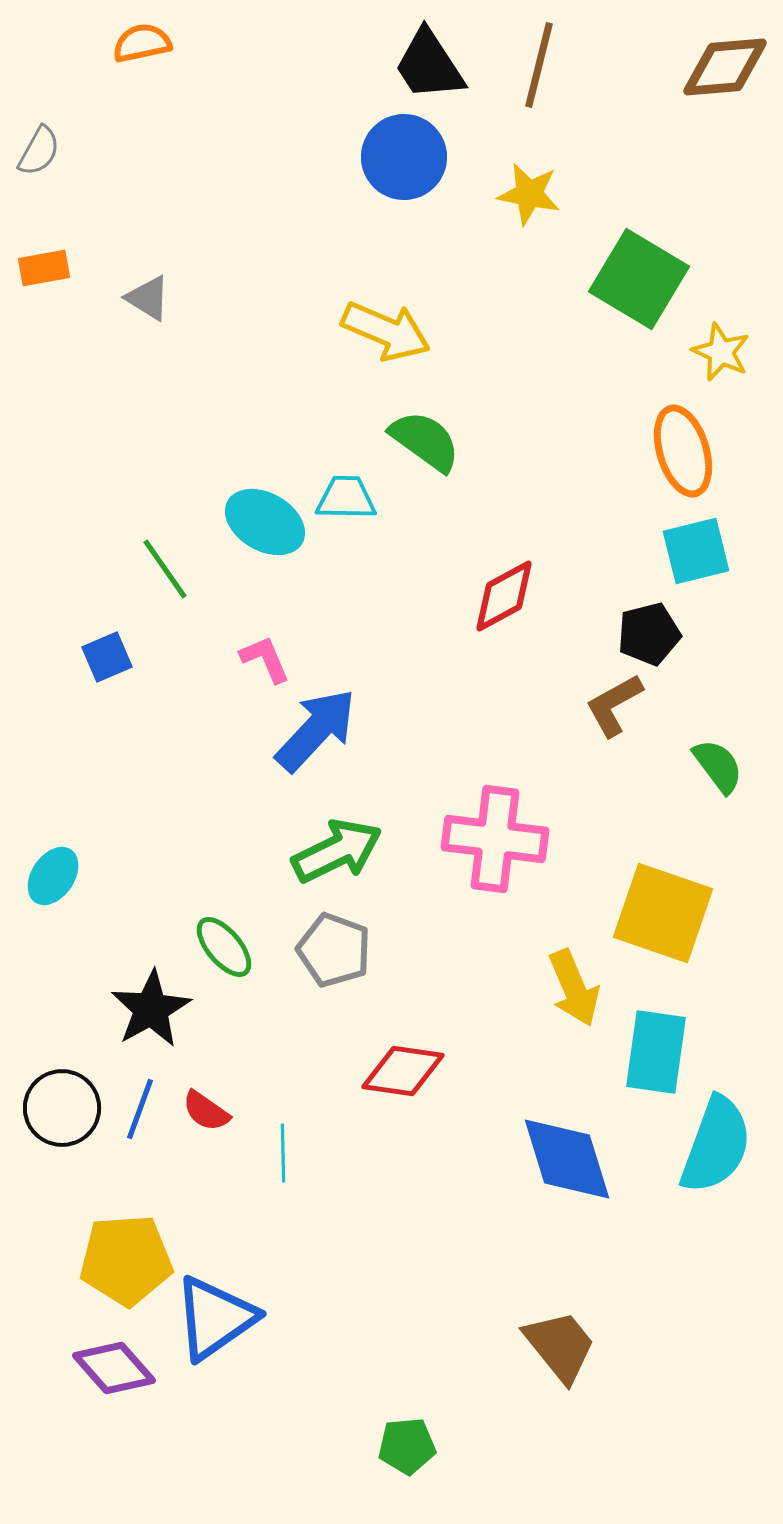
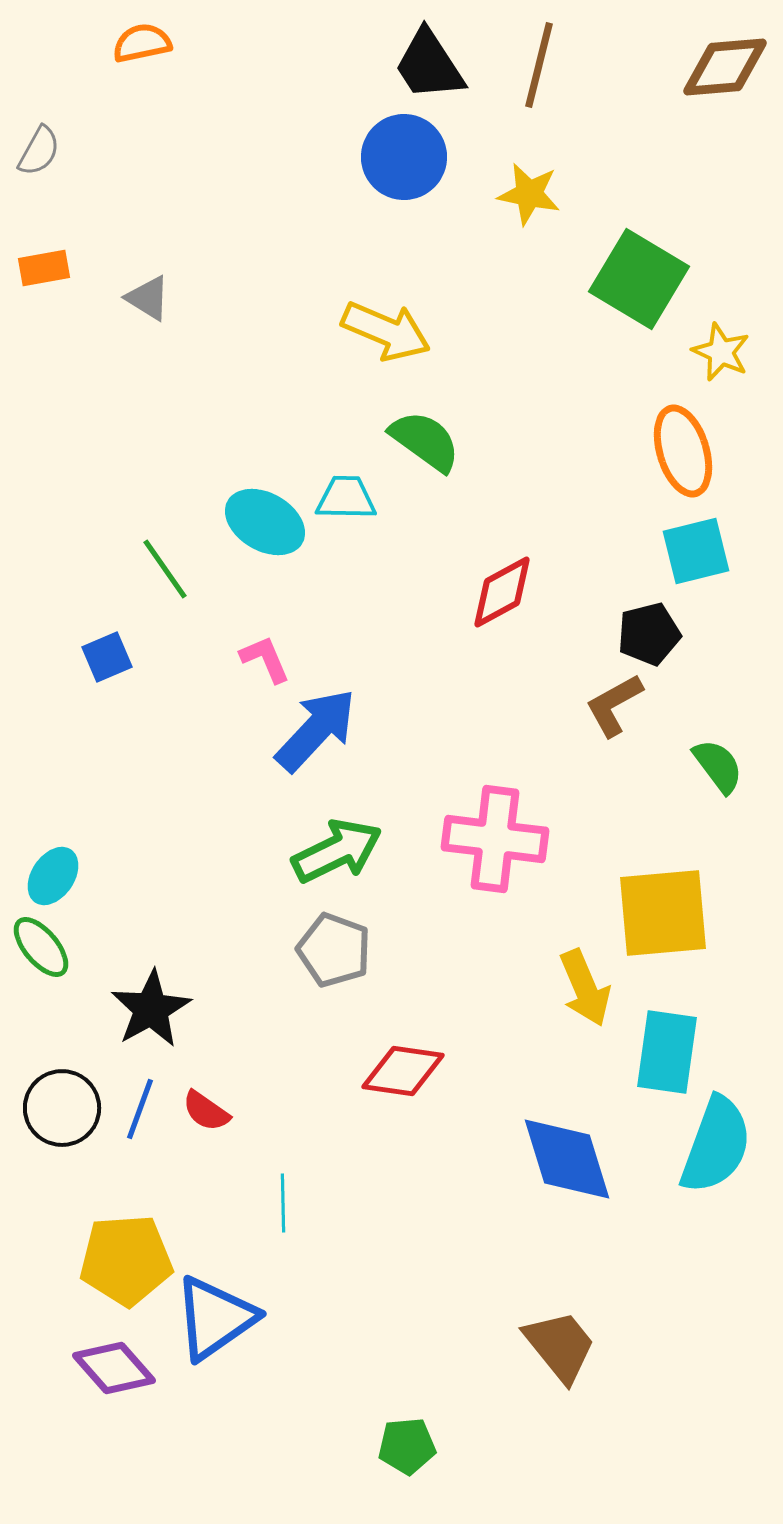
red diamond at (504, 596): moved 2 px left, 4 px up
yellow square at (663, 913): rotated 24 degrees counterclockwise
green ellipse at (224, 947): moved 183 px left
yellow arrow at (574, 988): moved 11 px right
cyan rectangle at (656, 1052): moved 11 px right
cyan line at (283, 1153): moved 50 px down
